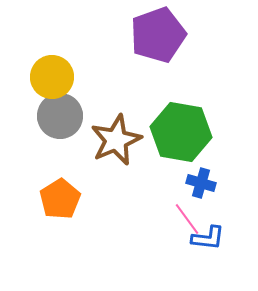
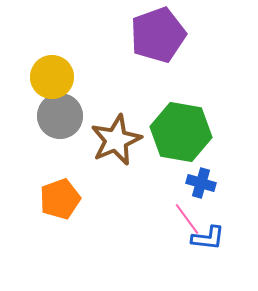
orange pentagon: rotated 12 degrees clockwise
